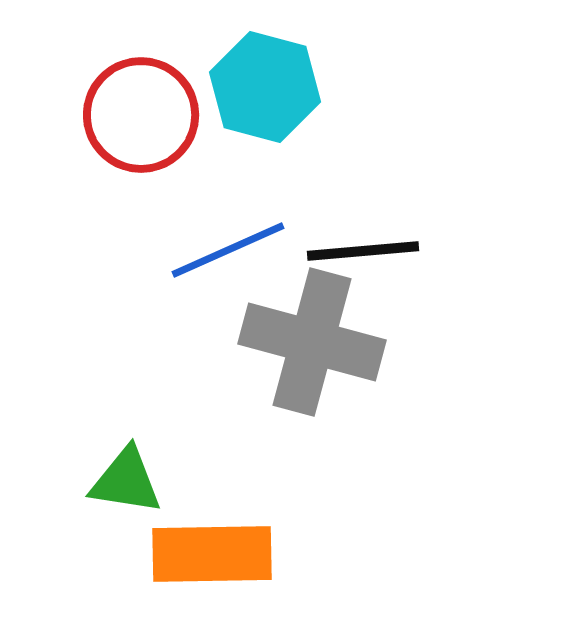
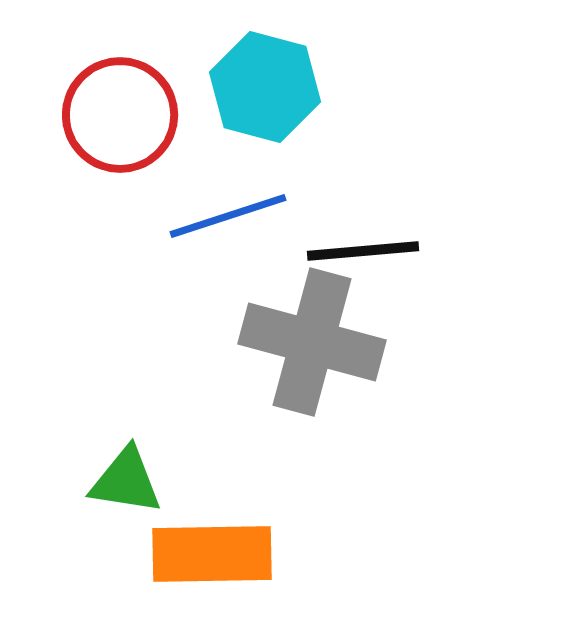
red circle: moved 21 px left
blue line: moved 34 px up; rotated 6 degrees clockwise
